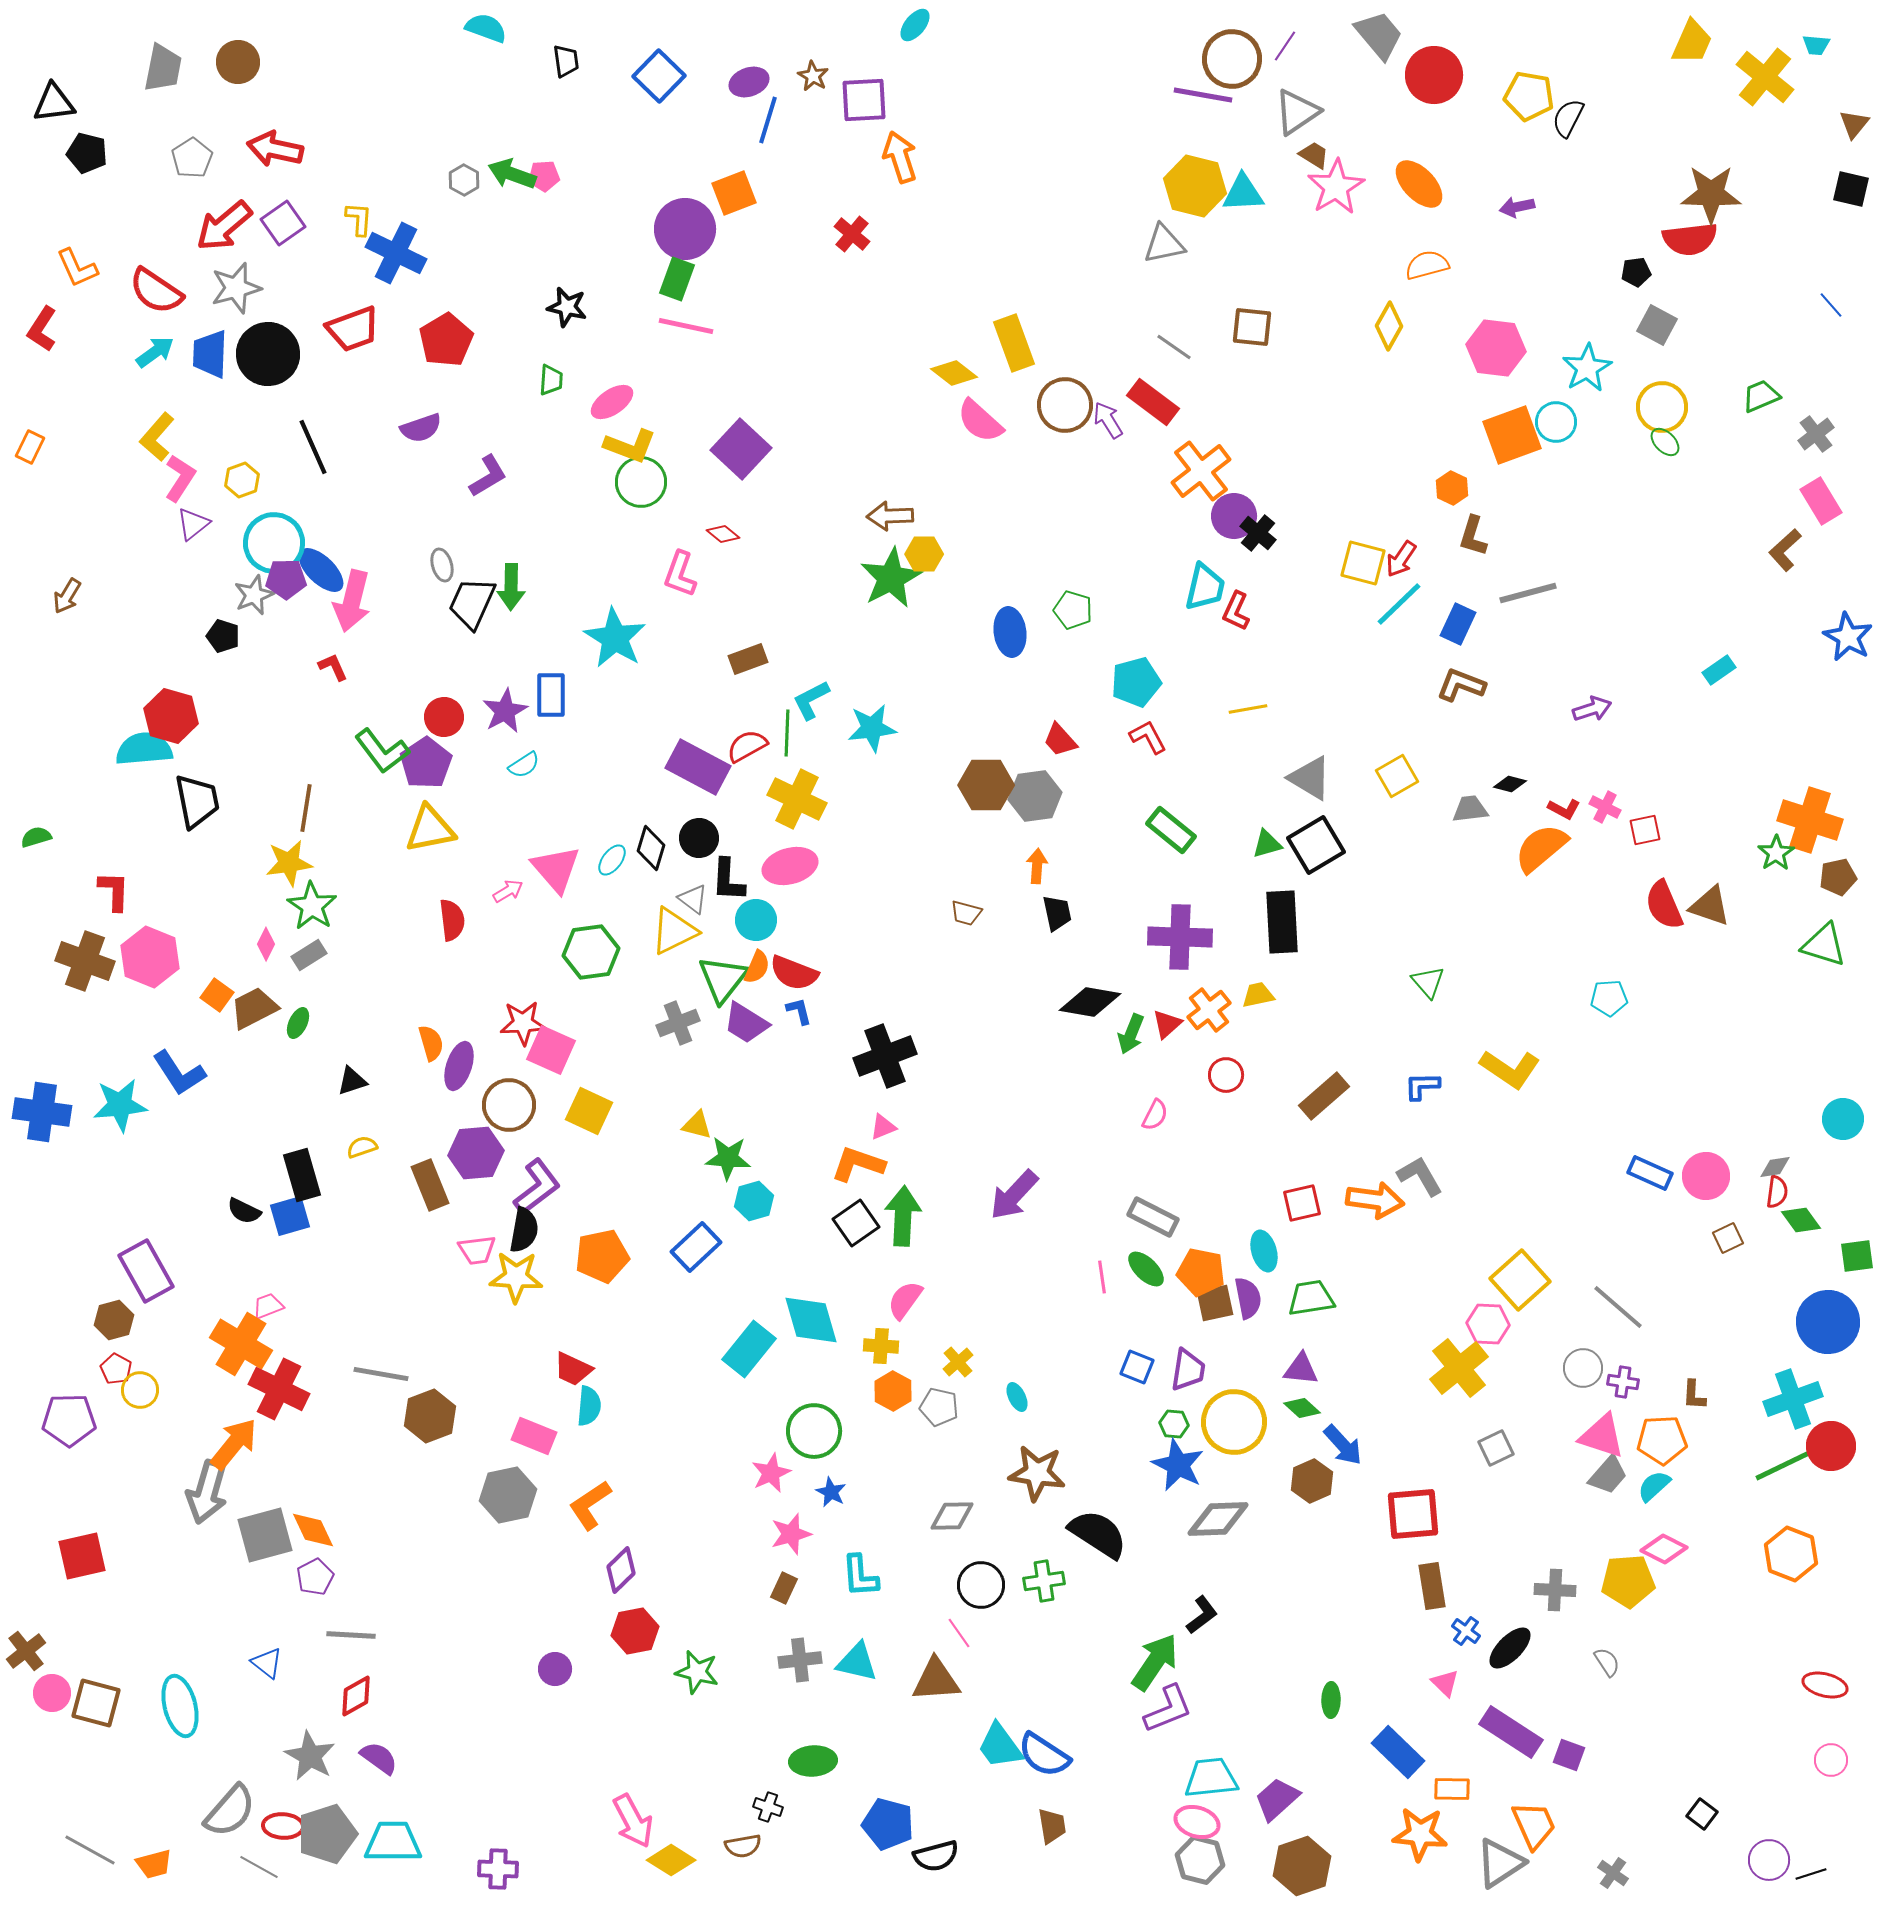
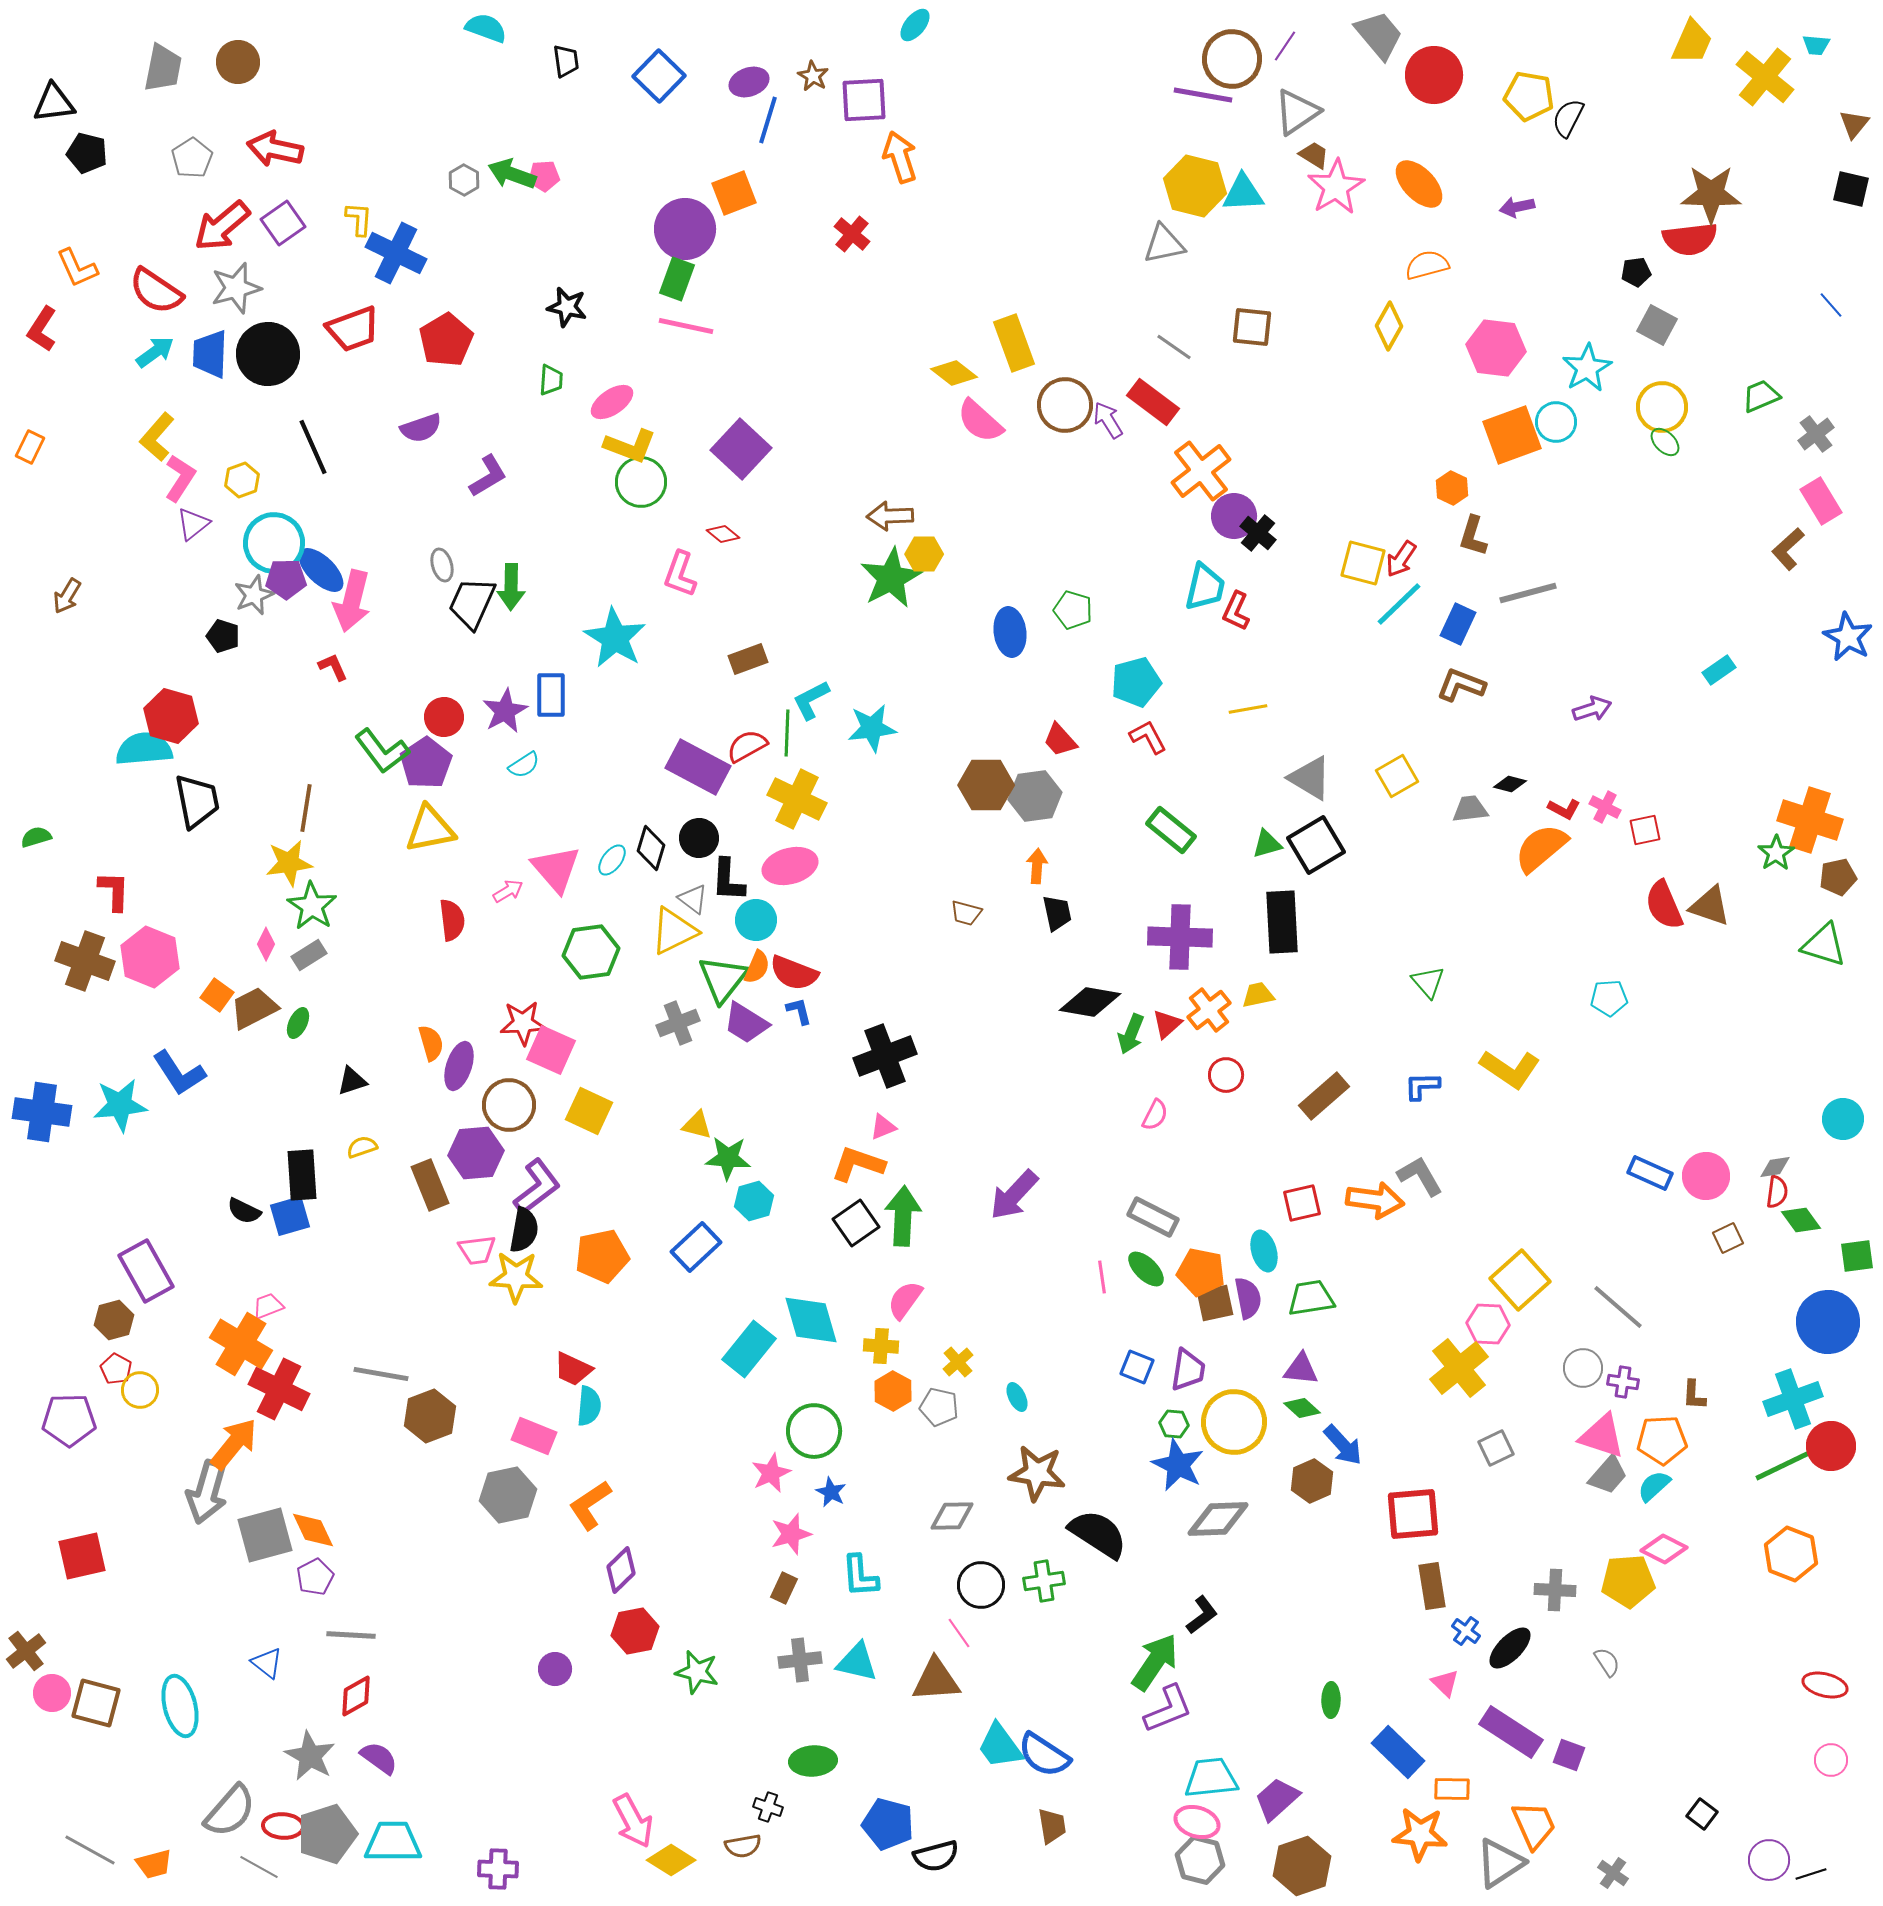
red arrow at (224, 226): moved 2 px left
brown L-shape at (1785, 550): moved 3 px right, 1 px up
black rectangle at (302, 1175): rotated 12 degrees clockwise
